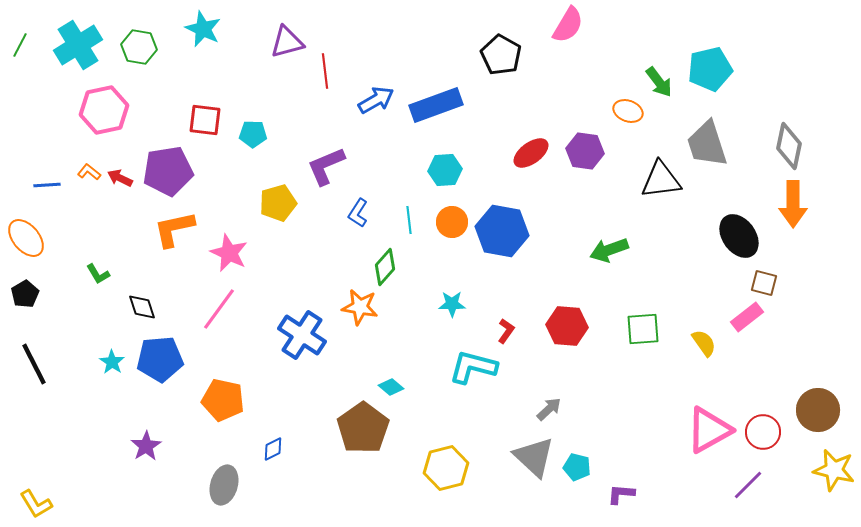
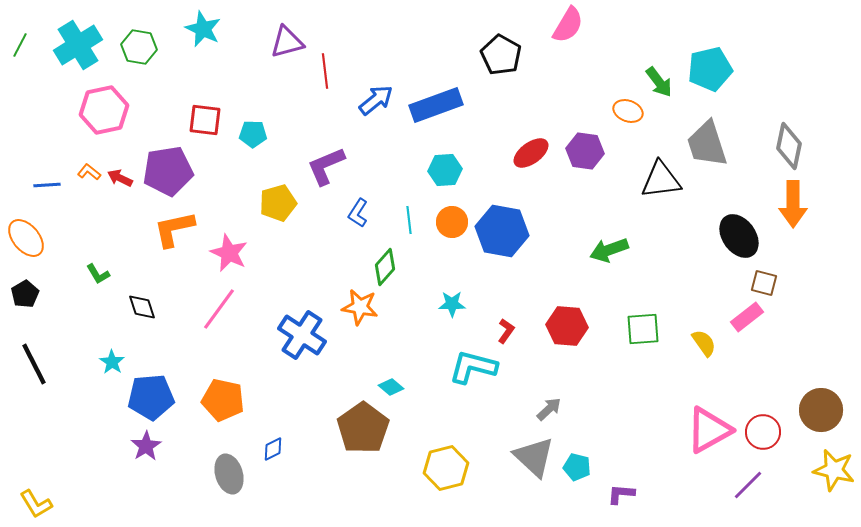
blue arrow at (376, 100): rotated 9 degrees counterclockwise
blue pentagon at (160, 359): moved 9 px left, 38 px down
brown circle at (818, 410): moved 3 px right
gray ellipse at (224, 485): moved 5 px right, 11 px up; rotated 33 degrees counterclockwise
